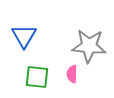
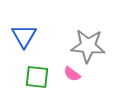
gray star: moved 1 px left
pink semicircle: rotated 54 degrees counterclockwise
